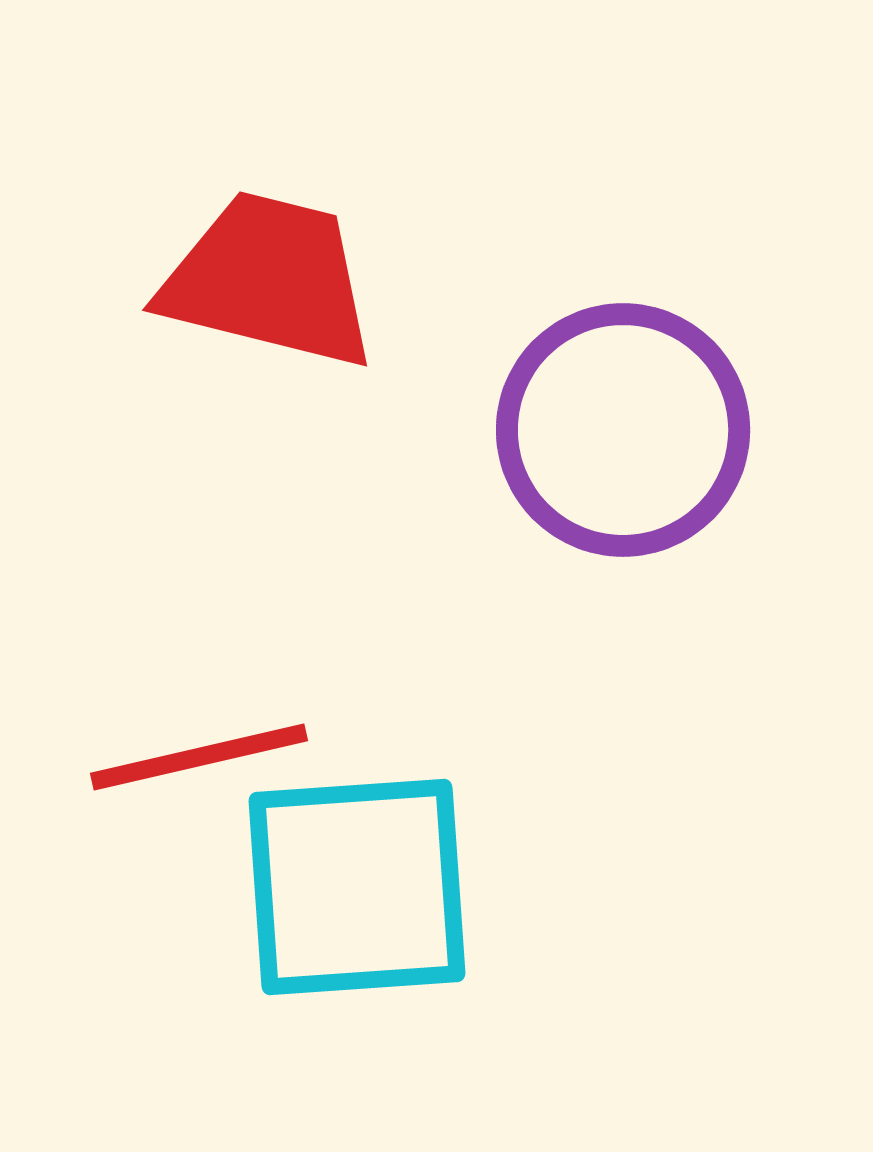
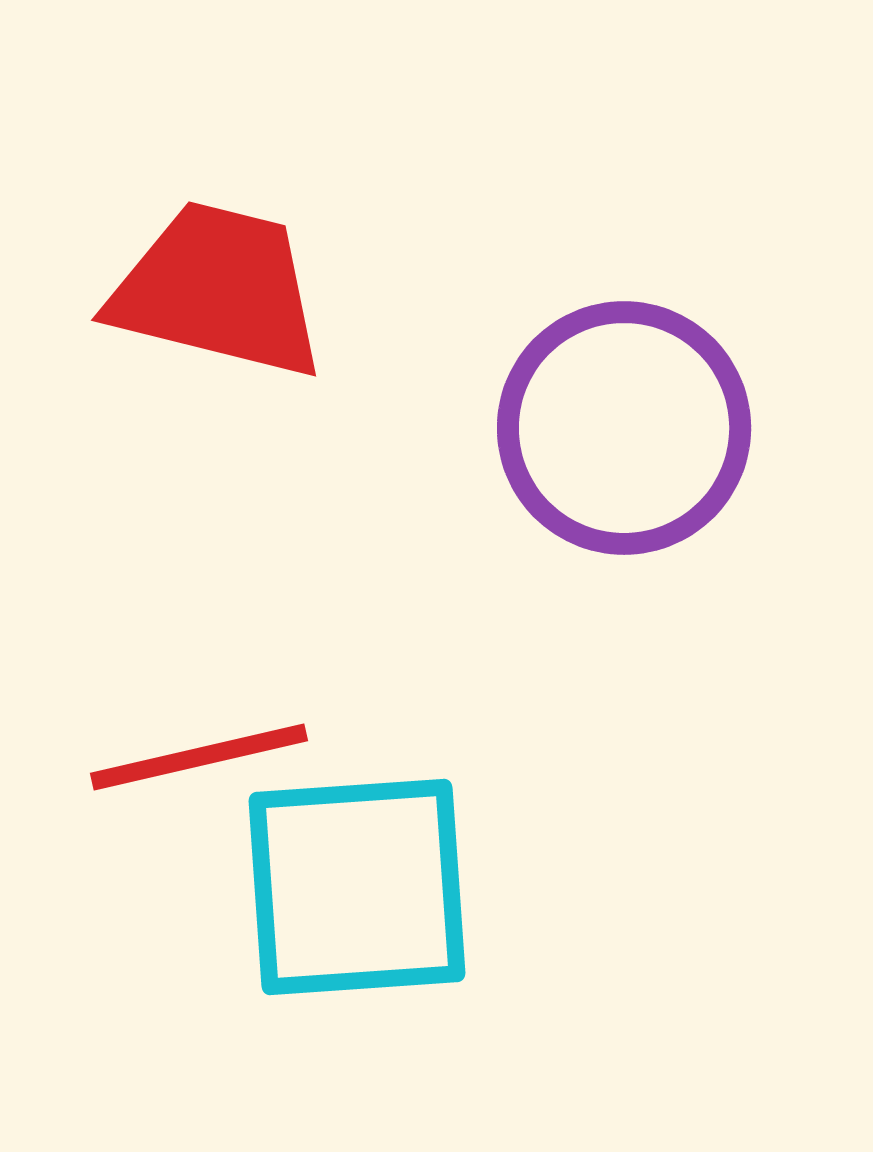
red trapezoid: moved 51 px left, 10 px down
purple circle: moved 1 px right, 2 px up
